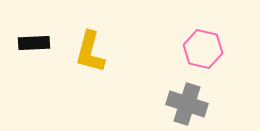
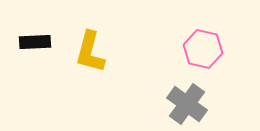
black rectangle: moved 1 px right, 1 px up
gray cross: rotated 18 degrees clockwise
